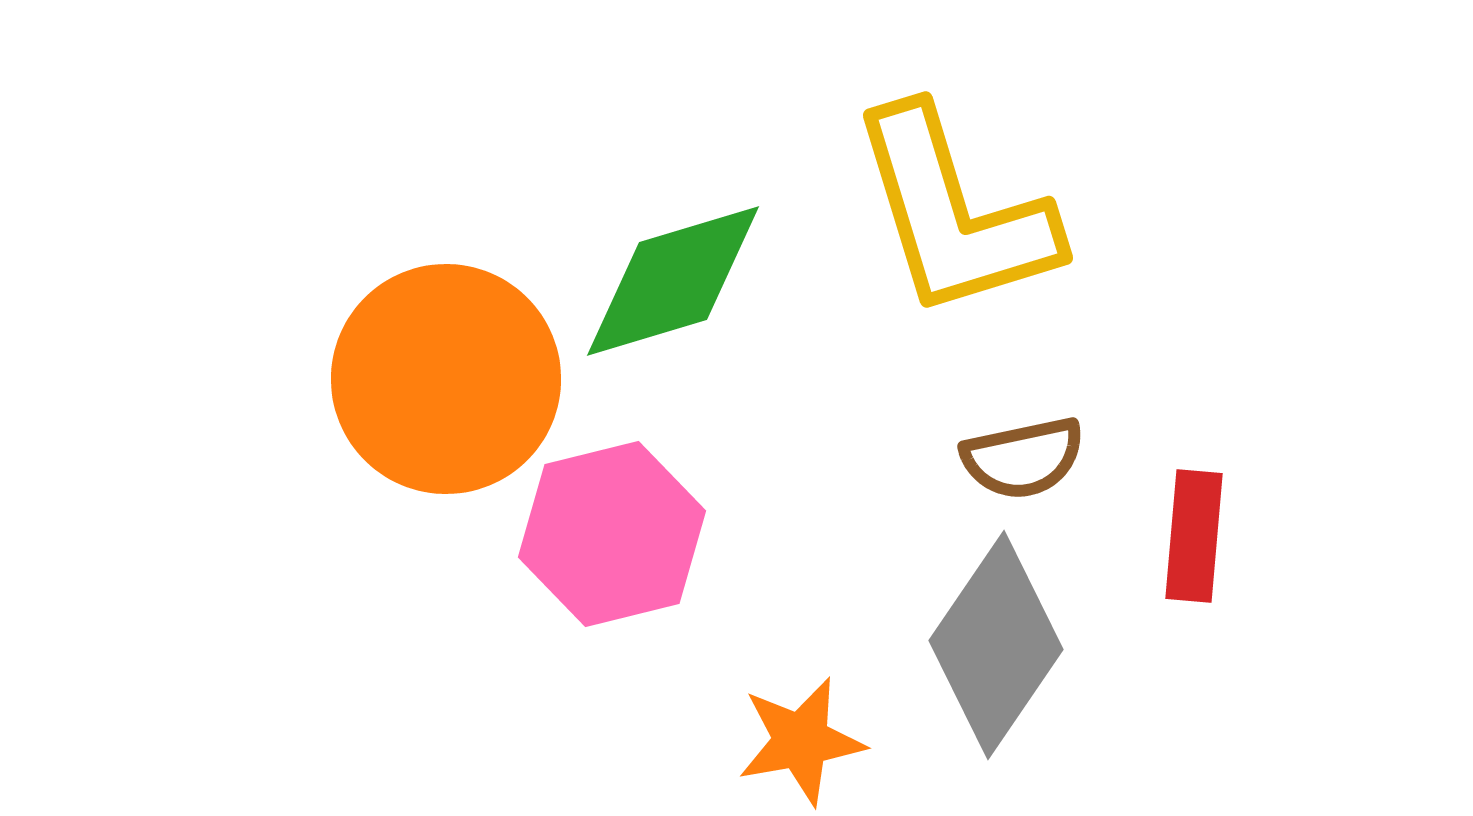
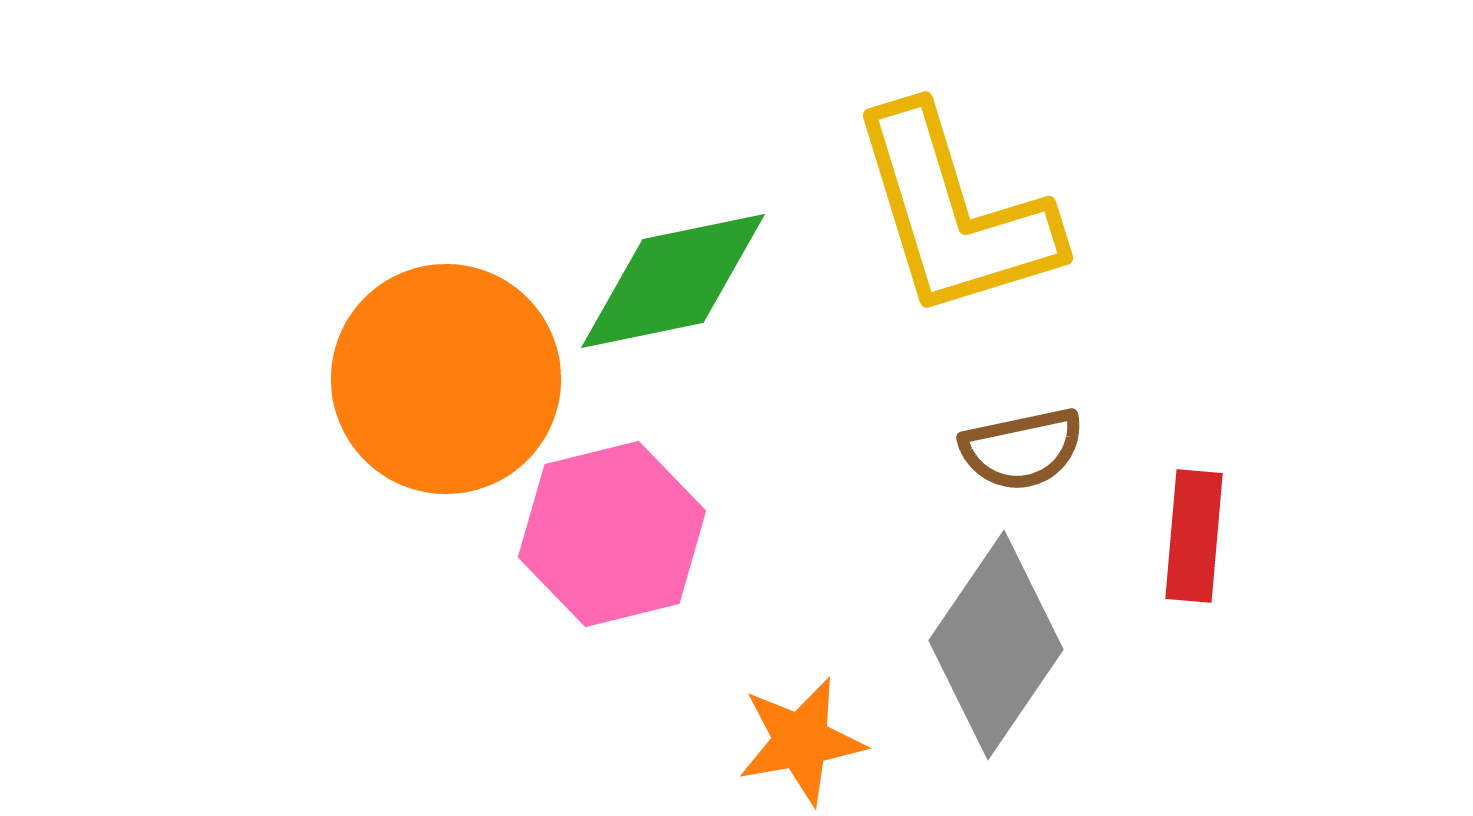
green diamond: rotated 5 degrees clockwise
brown semicircle: moved 1 px left, 9 px up
